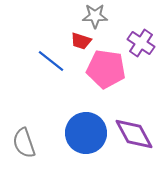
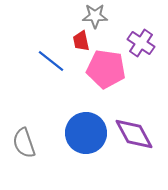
red trapezoid: rotated 60 degrees clockwise
